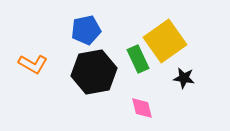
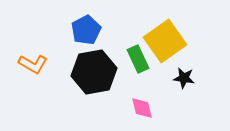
blue pentagon: rotated 16 degrees counterclockwise
